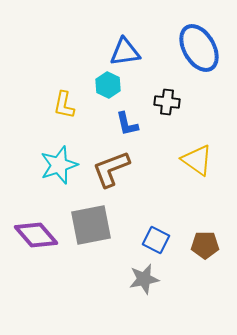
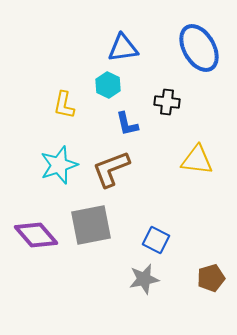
blue triangle: moved 2 px left, 4 px up
yellow triangle: rotated 28 degrees counterclockwise
brown pentagon: moved 6 px right, 33 px down; rotated 16 degrees counterclockwise
